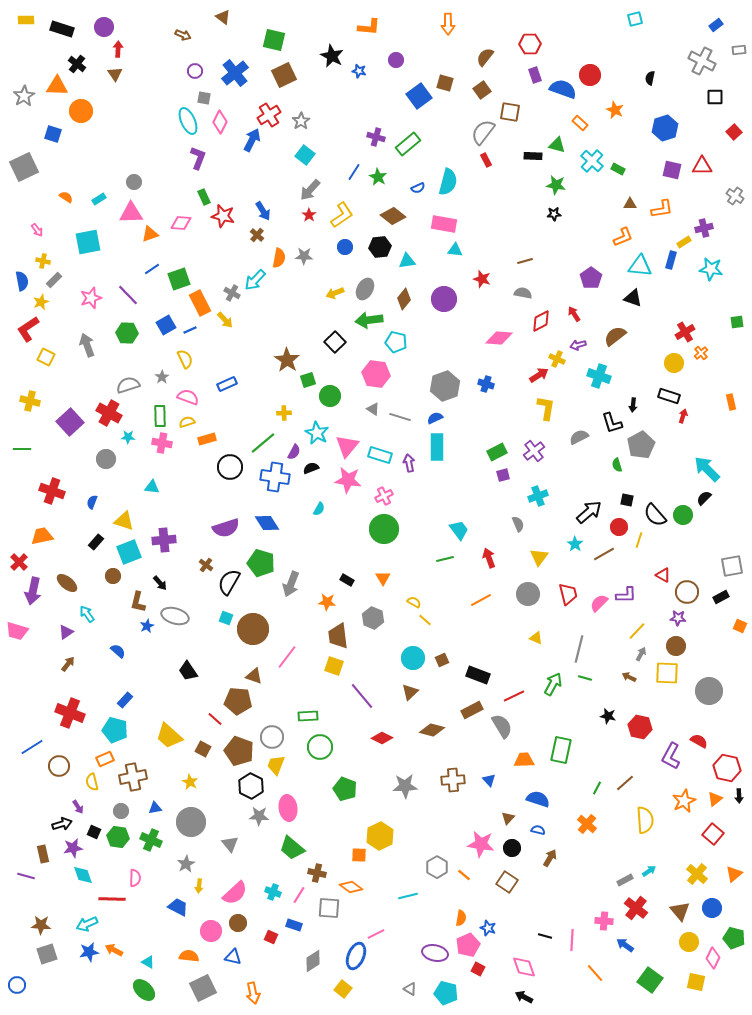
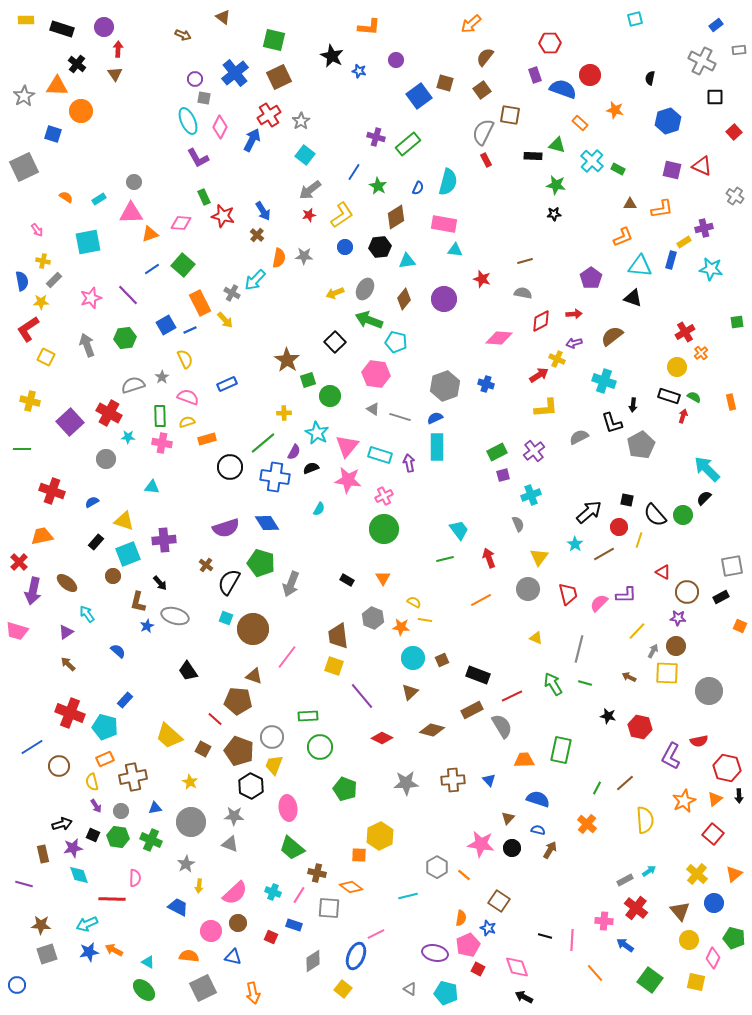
orange arrow at (448, 24): moved 23 px right; rotated 50 degrees clockwise
red hexagon at (530, 44): moved 20 px right, 1 px up
purple circle at (195, 71): moved 8 px down
brown square at (284, 75): moved 5 px left, 2 px down
orange star at (615, 110): rotated 12 degrees counterclockwise
brown square at (510, 112): moved 3 px down
pink diamond at (220, 122): moved 5 px down
blue hexagon at (665, 128): moved 3 px right, 7 px up
gray semicircle at (483, 132): rotated 12 degrees counterclockwise
purple L-shape at (198, 158): rotated 130 degrees clockwise
red triangle at (702, 166): rotated 25 degrees clockwise
green star at (378, 177): moved 9 px down
blue semicircle at (418, 188): rotated 40 degrees counterclockwise
gray arrow at (310, 190): rotated 10 degrees clockwise
red star at (309, 215): rotated 24 degrees clockwise
brown diamond at (393, 216): moved 3 px right, 1 px down; rotated 70 degrees counterclockwise
green square at (179, 279): moved 4 px right, 14 px up; rotated 30 degrees counterclockwise
yellow star at (41, 302): rotated 21 degrees clockwise
red arrow at (574, 314): rotated 119 degrees clockwise
green arrow at (369, 320): rotated 28 degrees clockwise
green hexagon at (127, 333): moved 2 px left, 5 px down; rotated 10 degrees counterclockwise
brown semicircle at (615, 336): moved 3 px left
purple arrow at (578, 345): moved 4 px left, 2 px up
yellow circle at (674, 363): moved 3 px right, 4 px down
cyan cross at (599, 376): moved 5 px right, 5 px down
gray semicircle at (128, 385): moved 5 px right
yellow L-shape at (546, 408): rotated 75 degrees clockwise
green semicircle at (617, 465): moved 77 px right, 68 px up; rotated 136 degrees clockwise
cyan cross at (538, 496): moved 7 px left, 1 px up
blue semicircle at (92, 502): rotated 40 degrees clockwise
cyan square at (129, 552): moved 1 px left, 2 px down
red triangle at (663, 575): moved 3 px up
gray circle at (528, 594): moved 5 px up
orange star at (327, 602): moved 74 px right, 25 px down
yellow line at (425, 620): rotated 32 degrees counterclockwise
gray arrow at (641, 654): moved 12 px right, 3 px up
brown arrow at (68, 664): rotated 84 degrees counterclockwise
green line at (585, 678): moved 5 px down
green arrow at (553, 684): rotated 60 degrees counterclockwise
red line at (514, 696): moved 2 px left
cyan pentagon at (115, 730): moved 10 px left, 3 px up
red semicircle at (699, 741): rotated 138 degrees clockwise
yellow trapezoid at (276, 765): moved 2 px left
gray star at (405, 786): moved 1 px right, 3 px up
purple arrow at (78, 807): moved 18 px right, 1 px up
gray star at (259, 816): moved 25 px left
black square at (94, 832): moved 1 px left, 3 px down
gray triangle at (230, 844): rotated 30 degrees counterclockwise
brown arrow at (550, 858): moved 8 px up
cyan diamond at (83, 875): moved 4 px left
purple line at (26, 876): moved 2 px left, 8 px down
brown square at (507, 882): moved 8 px left, 19 px down
blue circle at (712, 908): moved 2 px right, 5 px up
yellow circle at (689, 942): moved 2 px up
pink diamond at (524, 967): moved 7 px left
